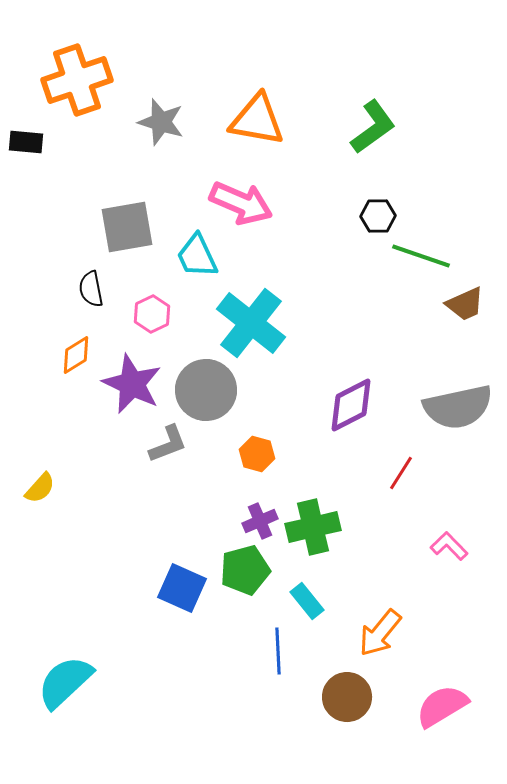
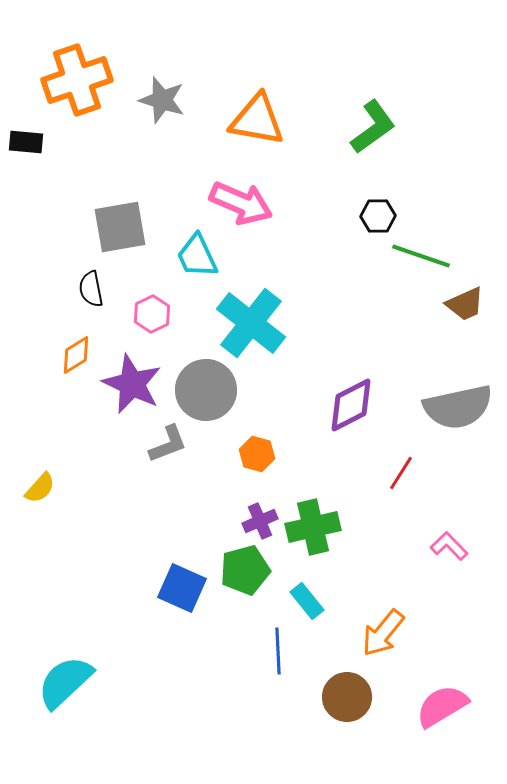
gray star: moved 1 px right, 22 px up
gray square: moved 7 px left
orange arrow: moved 3 px right
